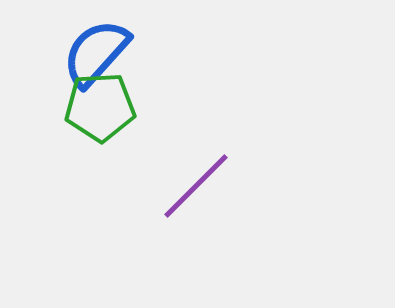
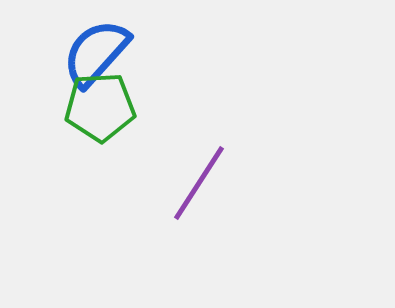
purple line: moved 3 px right, 3 px up; rotated 12 degrees counterclockwise
